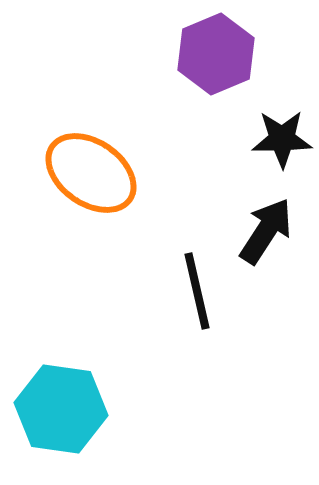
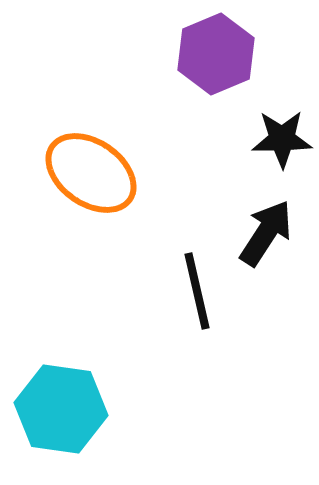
black arrow: moved 2 px down
